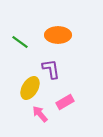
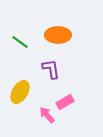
yellow ellipse: moved 10 px left, 4 px down
pink arrow: moved 7 px right, 1 px down
